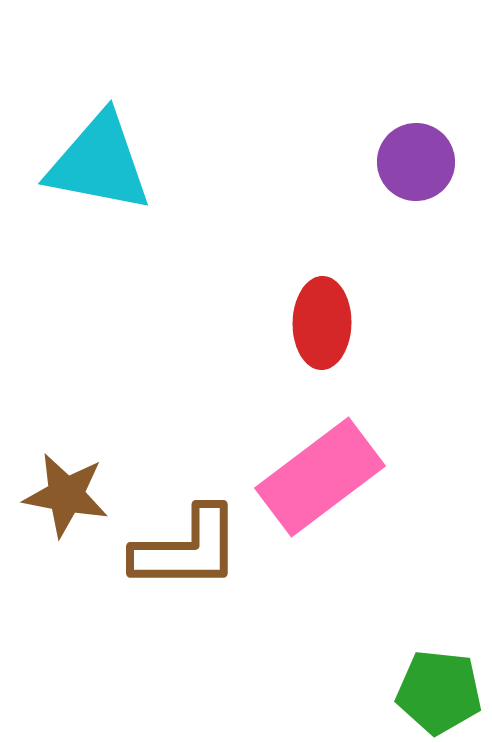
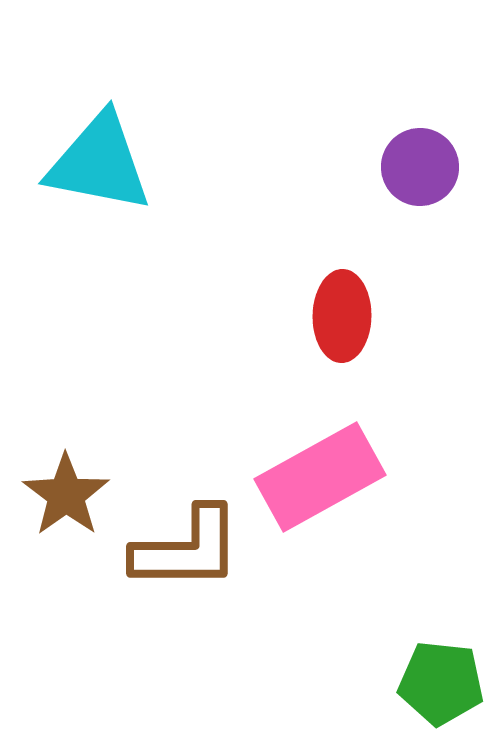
purple circle: moved 4 px right, 5 px down
red ellipse: moved 20 px right, 7 px up
pink rectangle: rotated 8 degrees clockwise
brown star: rotated 26 degrees clockwise
green pentagon: moved 2 px right, 9 px up
